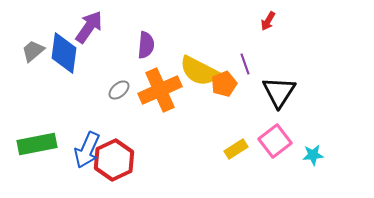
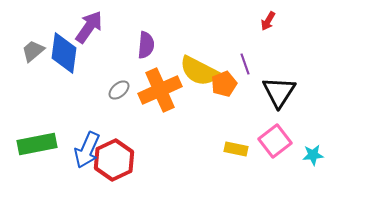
yellow rectangle: rotated 45 degrees clockwise
